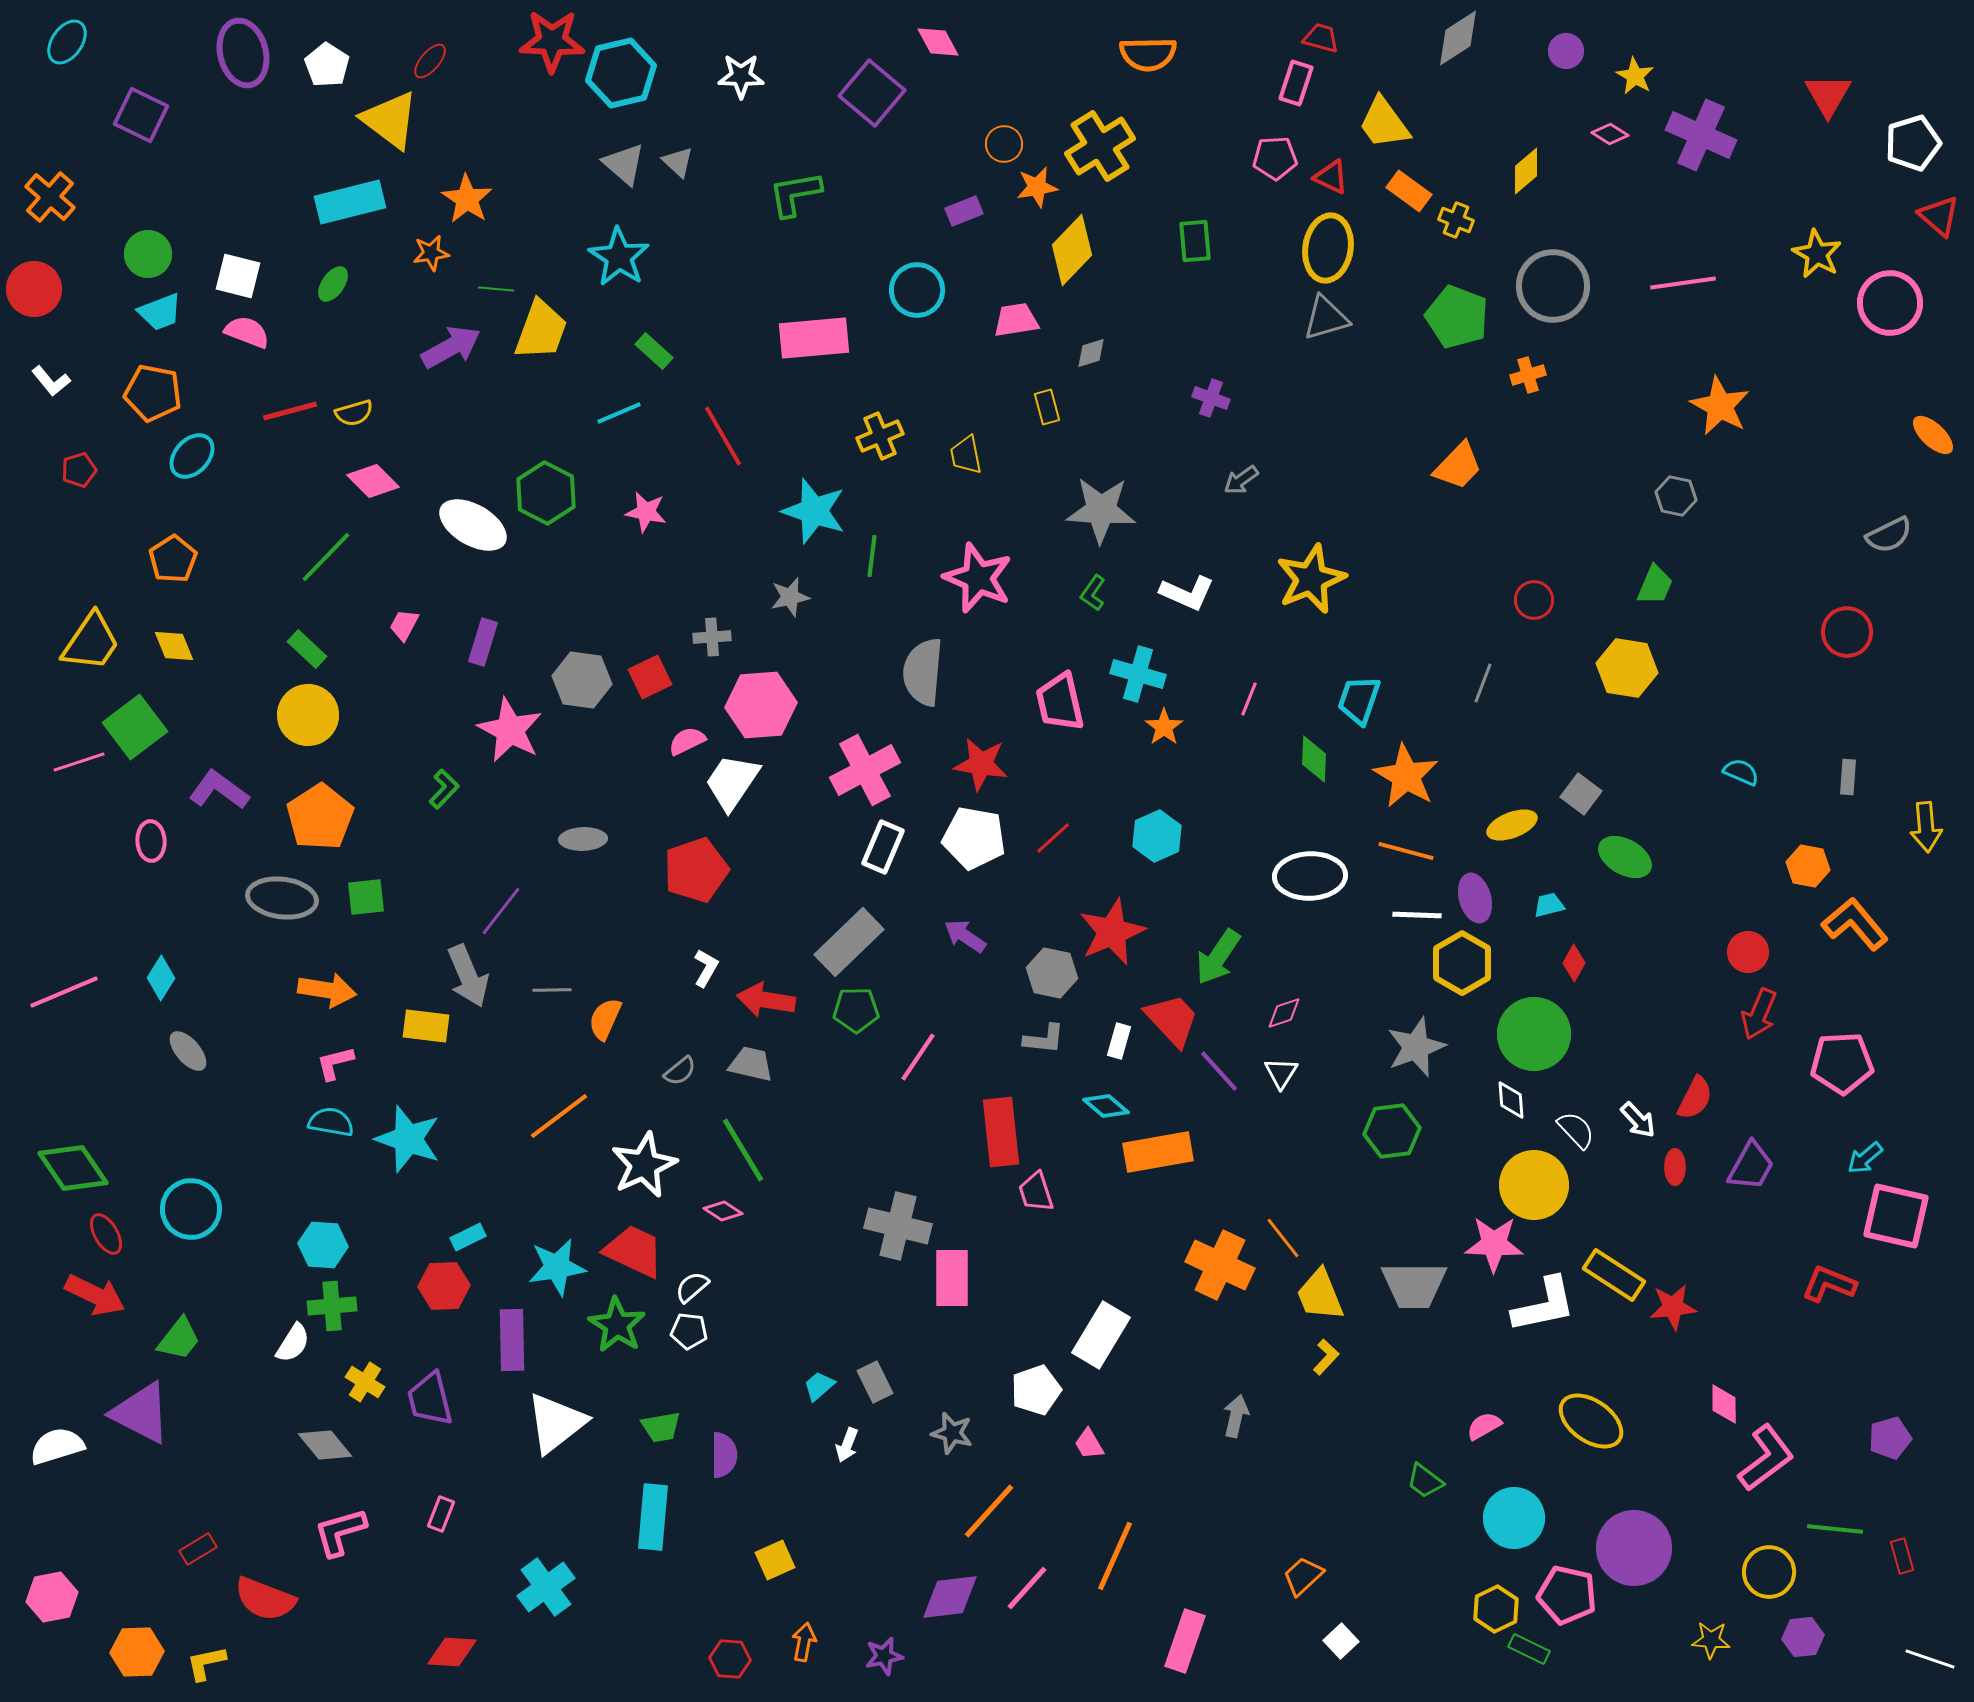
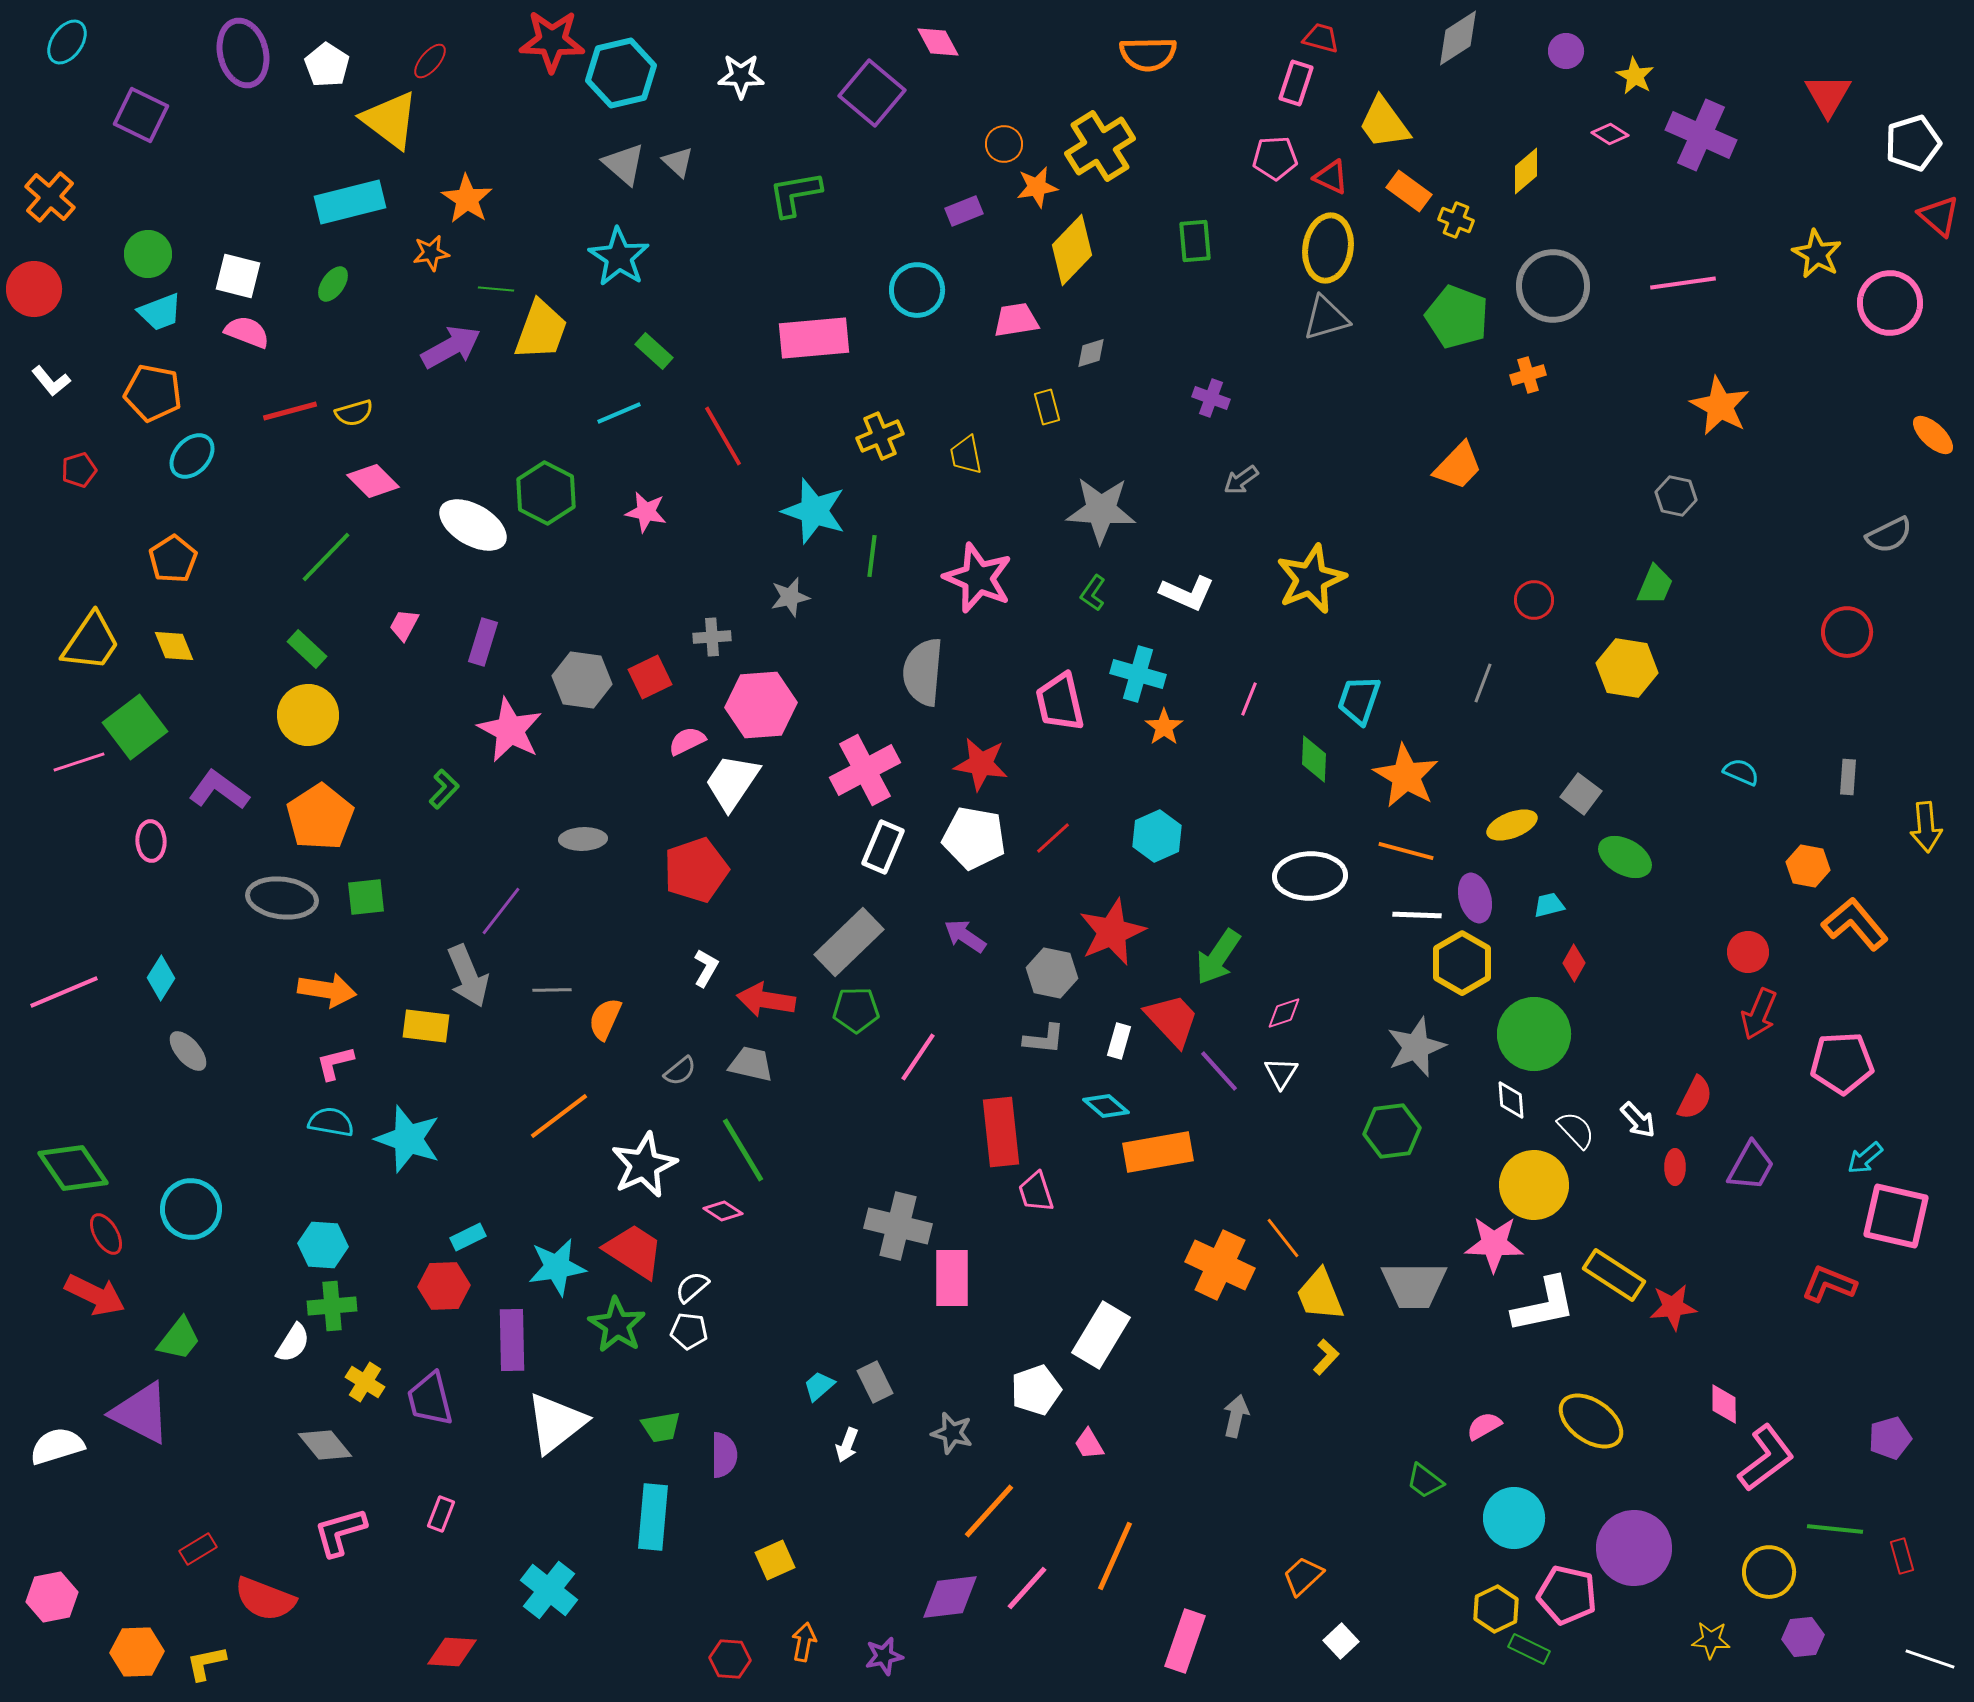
red trapezoid at (634, 1251): rotated 8 degrees clockwise
cyan cross at (546, 1587): moved 3 px right, 3 px down; rotated 16 degrees counterclockwise
